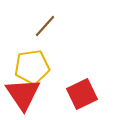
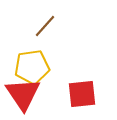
red square: rotated 20 degrees clockwise
